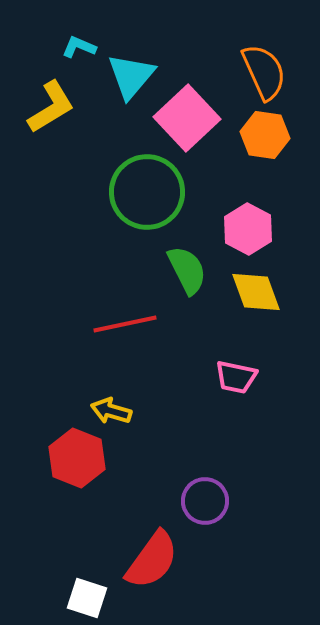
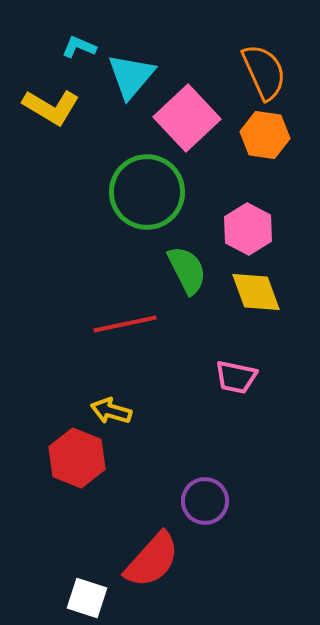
yellow L-shape: rotated 62 degrees clockwise
red semicircle: rotated 6 degrees clockwise
